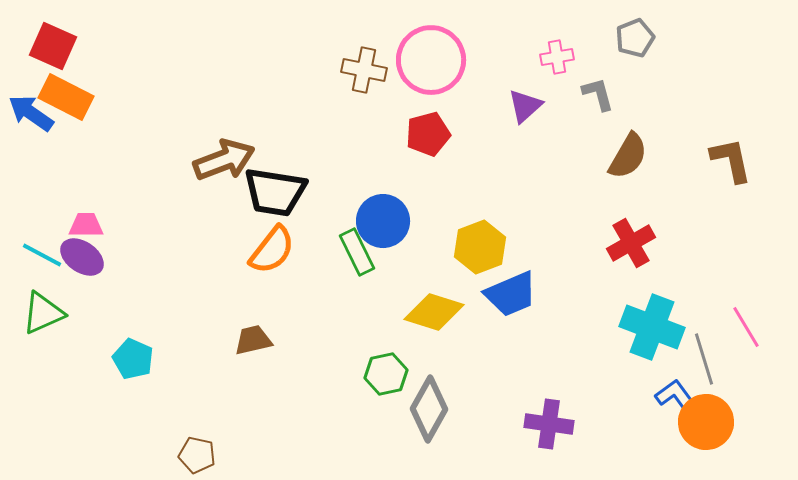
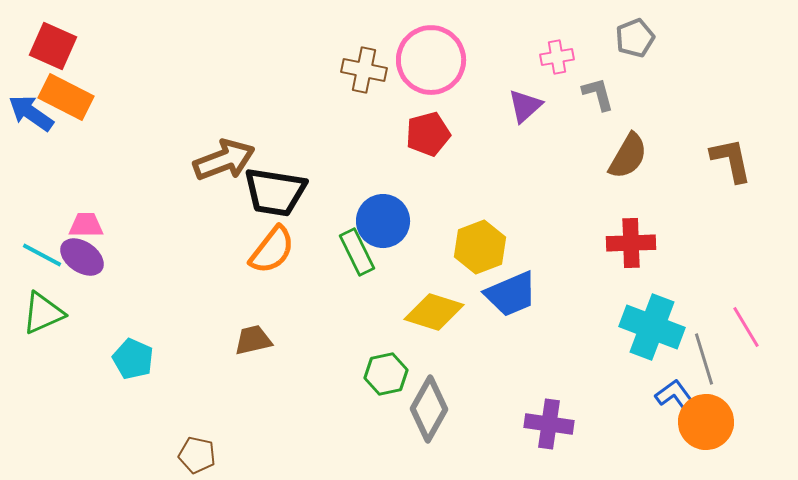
red cross: rotated 27 degrees clockwise
